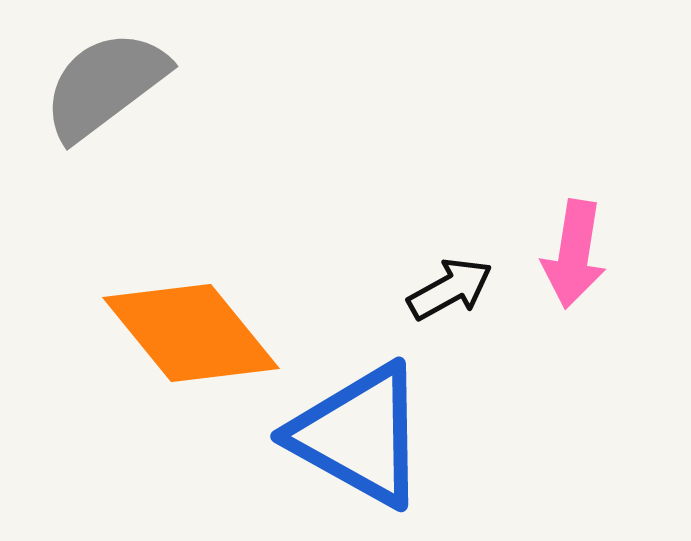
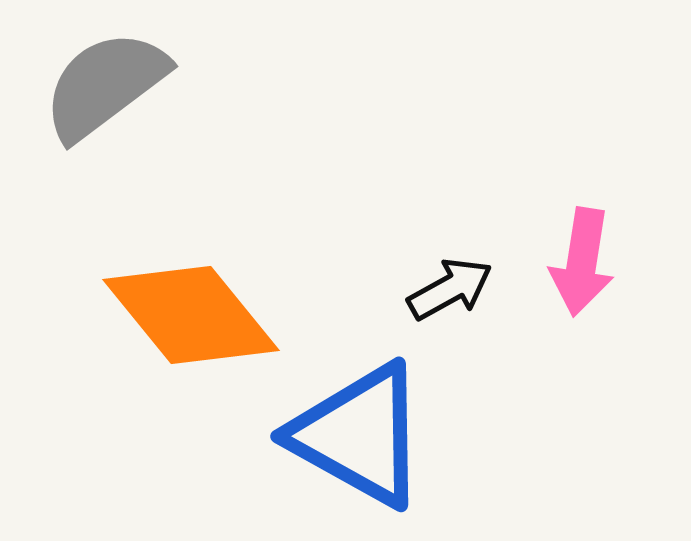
pink arrow: moved 8 px right, 8 px down
orange diamond: moved 18 px up
